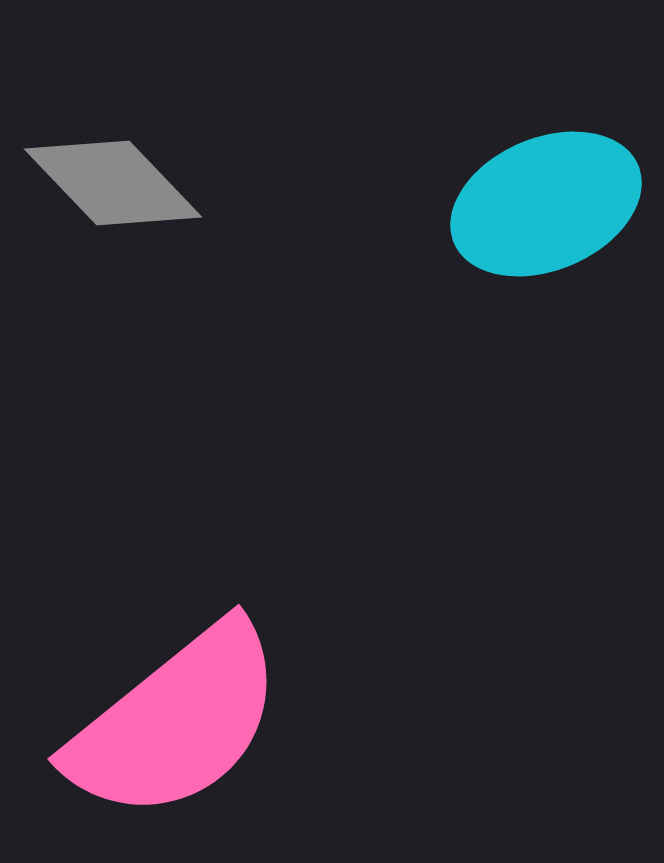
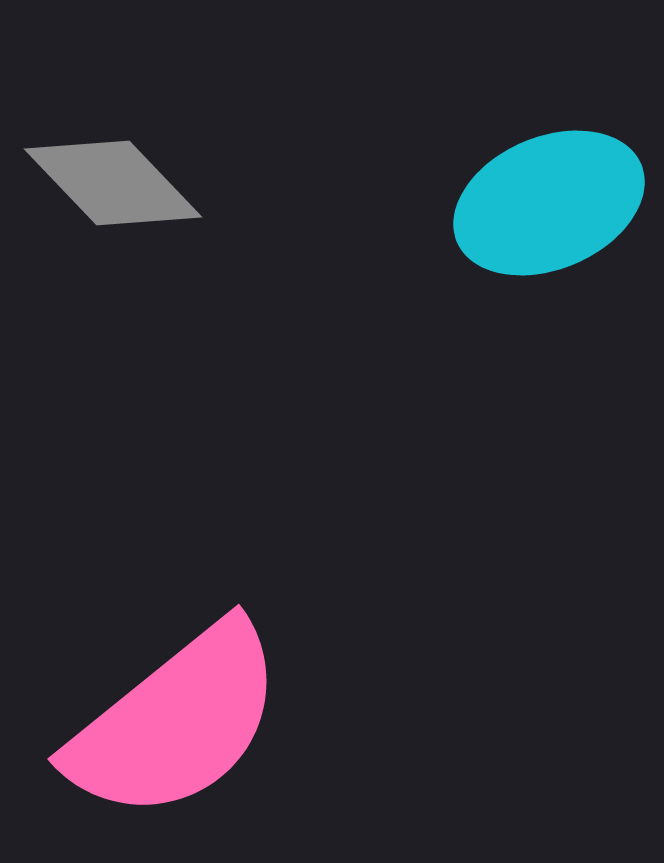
cyan ellipse: moved 3 px right, 1 px up
